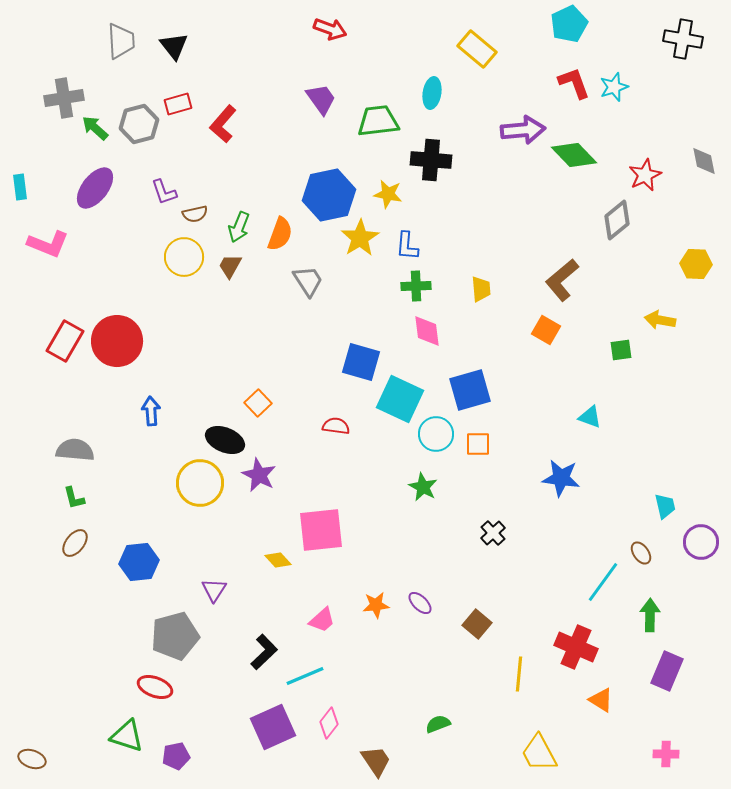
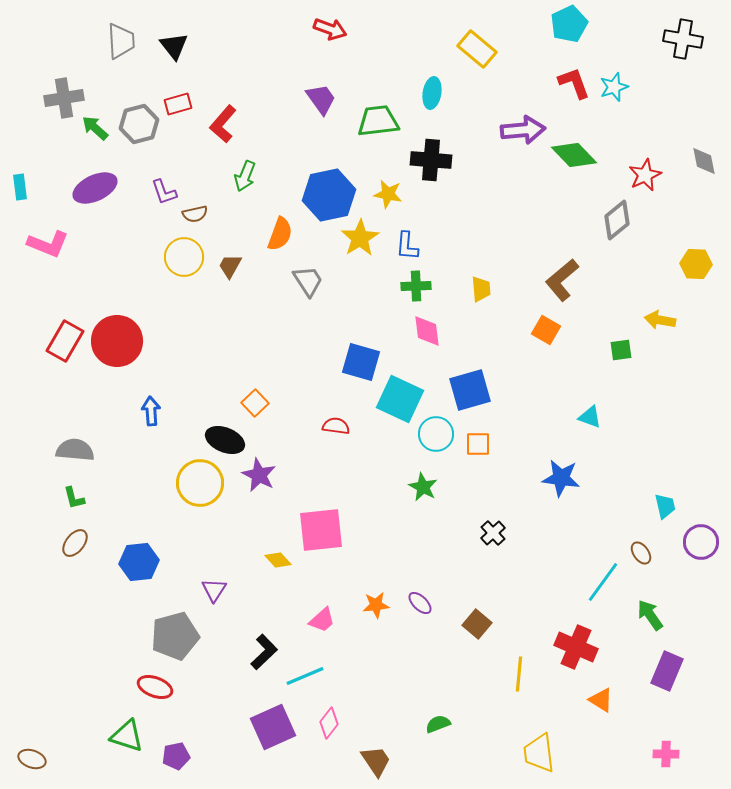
purple ellipse at (95, 188): rotated 27 degrees clockwise
green arrow at (239, 227): moved 6 px right, 51 px up
orange square at (258, 403): moved 3 px left
green arrow at (650, 615): rotated 36 degrees counterclockwise
yellow trapezoid at (539, 753): rotated 21 degrees clockwise
